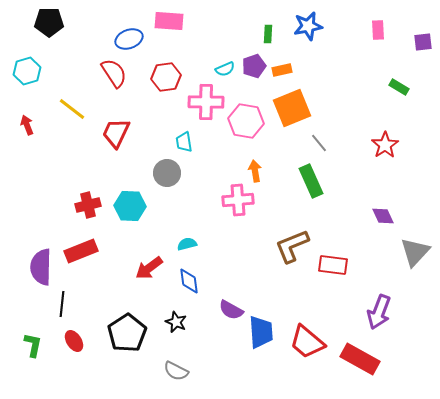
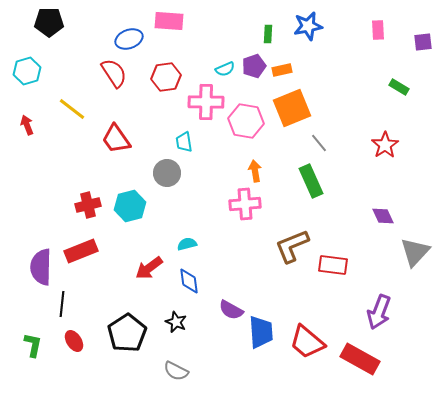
red trapezoid at (116, 133): moved 6 px down; rotated 60 degrees counterclockwise
pink cross at (238, 200): moved 7 px right, 4 px down
cyan hexagon at (130, 206): rotated 16 degrees counterclockwise
